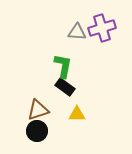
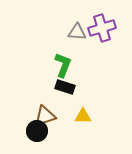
green L-shape: moved 1 px up; rotated 10 degrees clockwise
black rectangle: rotated 18 degrees counterclockwise
brown triangle: moved 7 px right, 6 px down
yellow triangle: moved 6 px right, 2 px down
